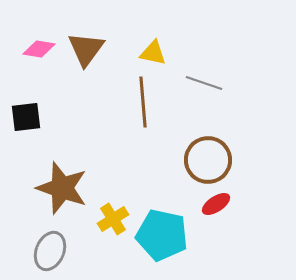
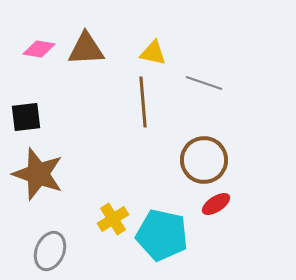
brown triangle: rotated 51 degrees clockwise
brown circle: moved 4 px left
brown star: moved 24 px left, 14 px up
